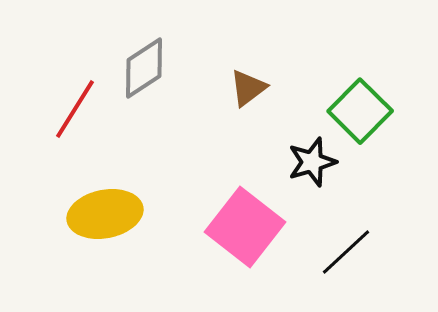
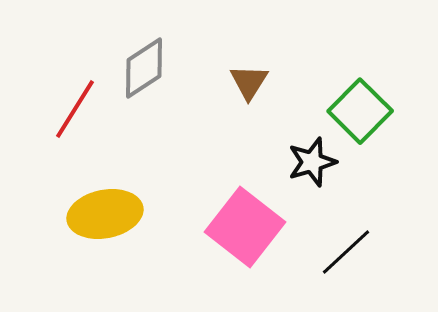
brown triangle: moved 1 px right, 6 px up; rotated 21 degrees counterclockwise
